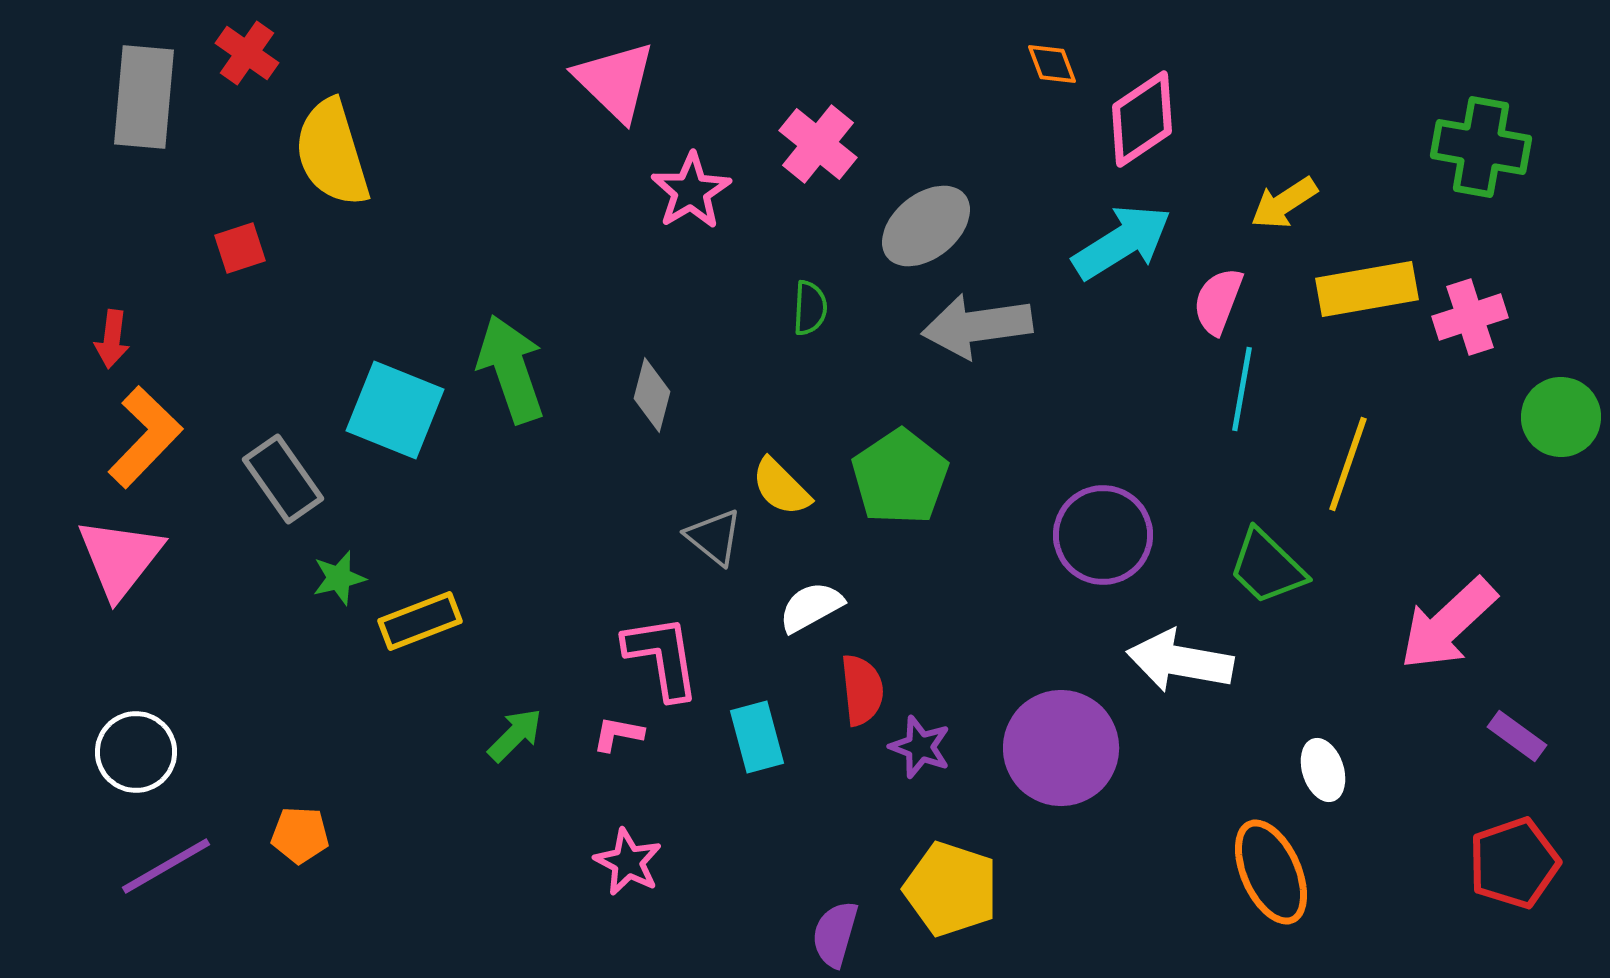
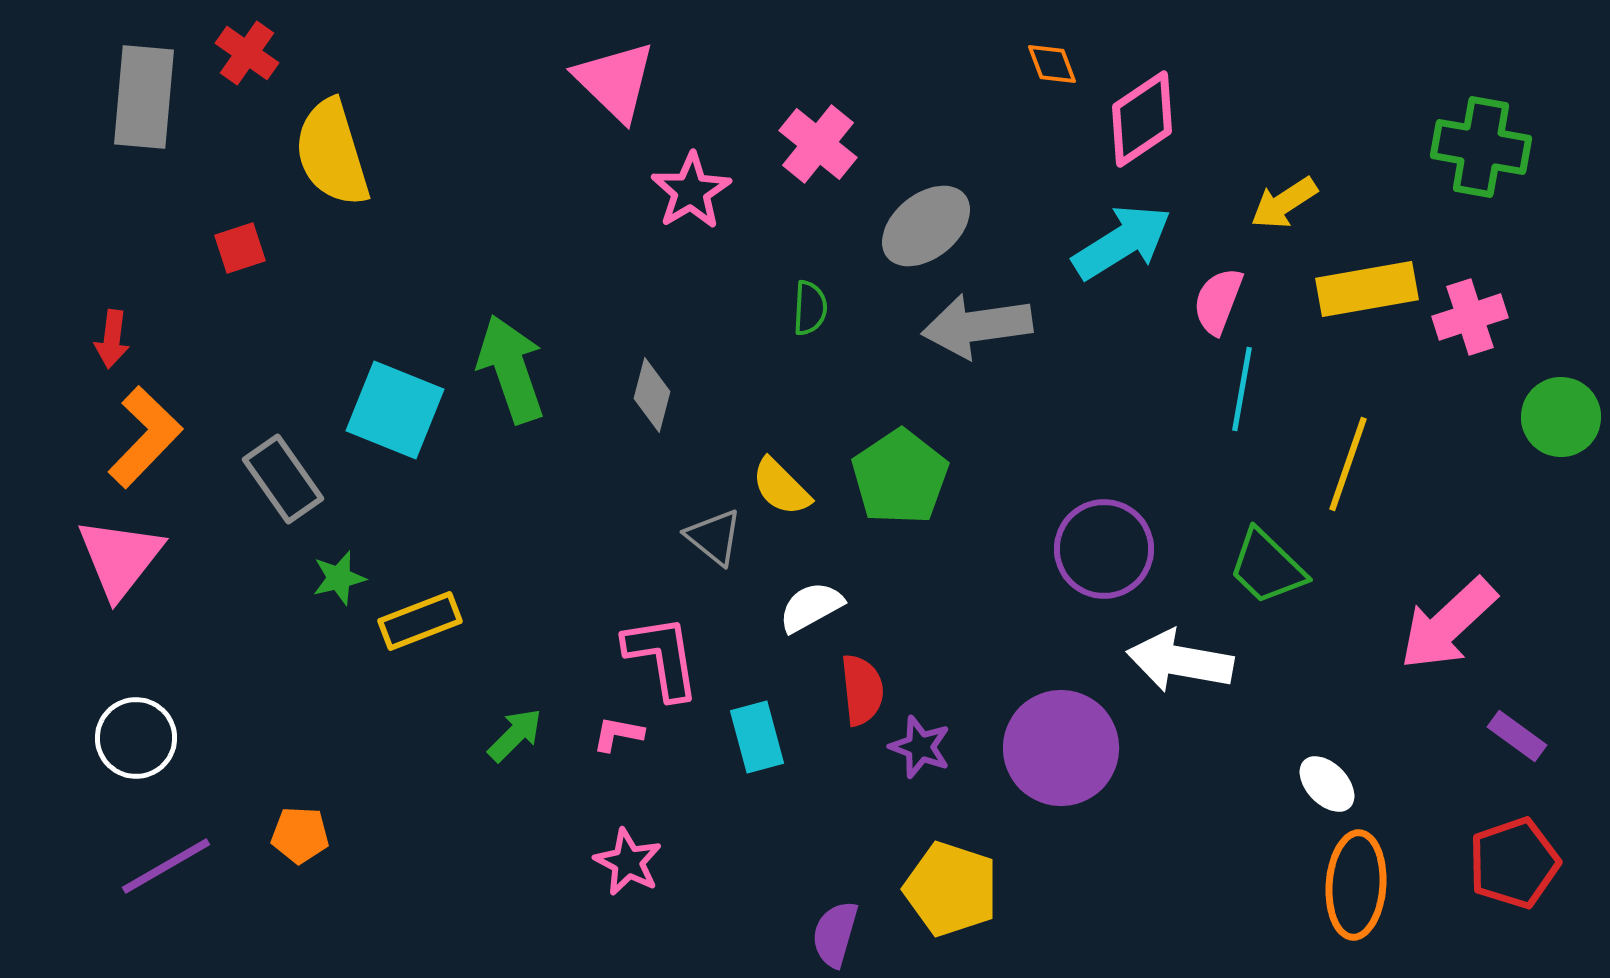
purple circle at (1103, 535): moved 1 px right, 14 px down
white circle at (136, 752): moved 14 px up
white ellipse at (1323, 770): moved 4 px right, 14 px down; rotated 26 degrees counterclockwise
orange ellipse at (1271, 872): moved 85 px right, 13 px down; rotated 28 degrees clockwise
